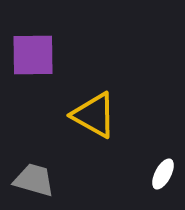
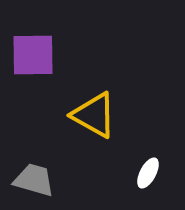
white ellipse: moved 15 px left, 1 px up
